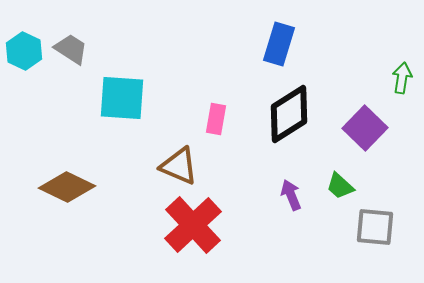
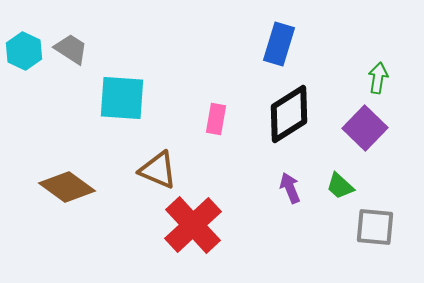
green arrow: moved 24 px left
brown triangle: moved 21 px left, 4 px down
brown diamond: rotated 10 degrees clockwise
purple arrow: moved 1 px left, 7 px up
